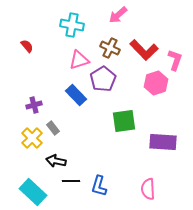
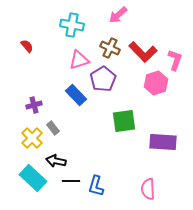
red L-shape: moved 1 px left, 2 px down
blue L-shape: moved 3 px left
cyan rectangle: moved 14 px up
